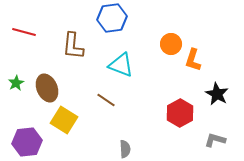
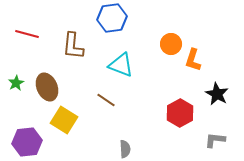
red line: moved 3 px right, 2 px down
brown ellipse: moved 1 px up
gray L-shape: rotated 10 degrees counterclockwise
